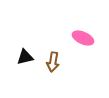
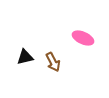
brown arrow: rotated 36 degrees counterclockwise
